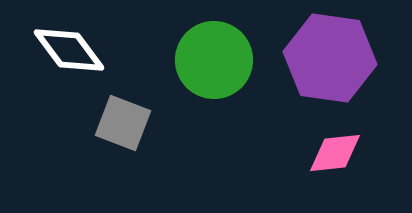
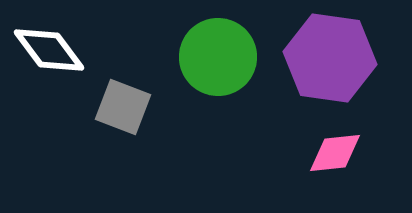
white diamond: moved 20 px left
green circle: moved 4 px right, 3 px up
gray square: moved 16 px up
